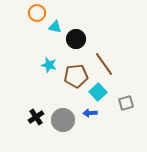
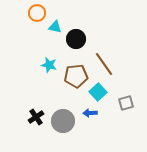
gray circle: moved 1 px down
